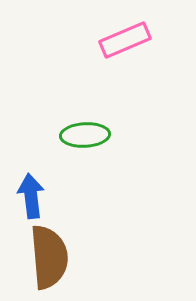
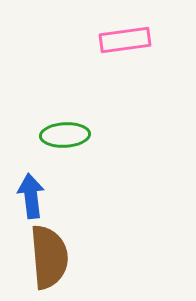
pink rectangle: rotated 15 degrees clockwise
green ellipse: moved 20 px left
